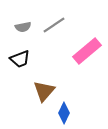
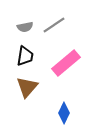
gray semicircle: moved 2 px right
pink rectangle: moved 21 px left, 12 px down
black trapezoid: moved 5 px right, 3 px up; rotated 60 degrees counterclockwise
brown triangle: moved 17 px left, 4 px up
